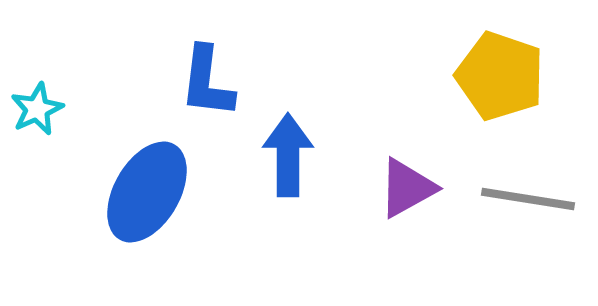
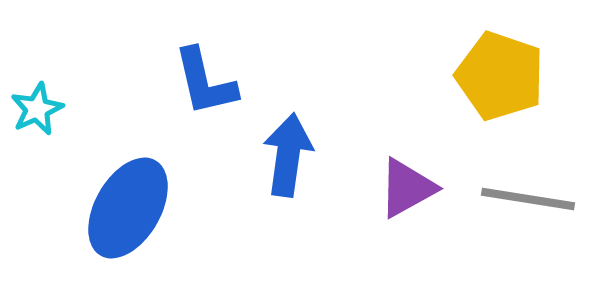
blue L-shape: moved 2 px left; rotated 20 degrees counterclockwise
blue arrow: rotated 8 degrees clockwise
blue ellipse: moved 19 px left, 16 px down
